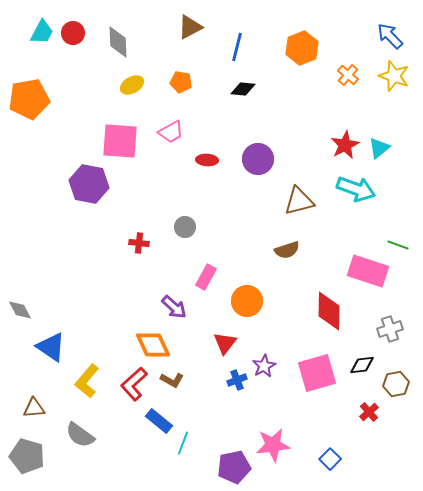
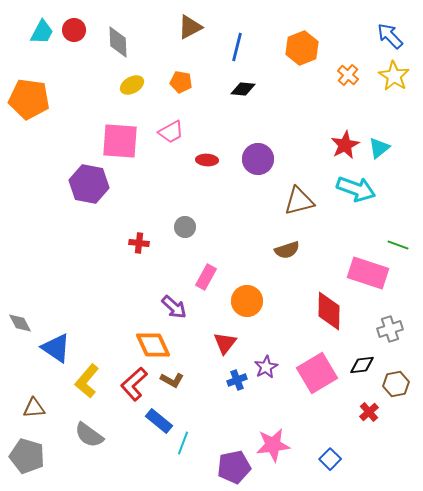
red circle at (73, 33): moved 1 px right, 3 px up
yellow star at (394, 76): rotated 12 degrees clockwise
orange pentagon at (29, 99): rotated 18 degrees clockwise
pink rectangle at (368, 271): moved 2 px down
gray diamond at (20, 310): moved 13 px down
blue triangle at (51, 347): moved 5 px right, 1 px down
purple star at (264, 366): moved 2 px right, 1 px down
pink square at (317, 373): rotated 15 degrees counterclockwise
gray semicircle at (80, 435): moved 9 px right
